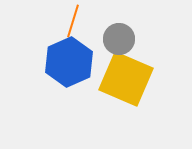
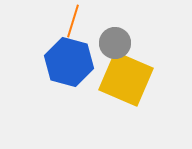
gray circle: moved 4 px left, 4 px down
blue hexagon: rotated 21 degrees counterclockwise
